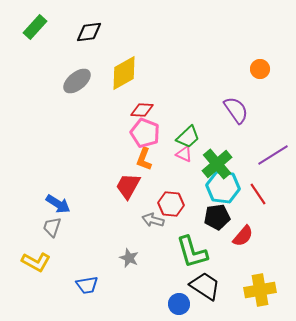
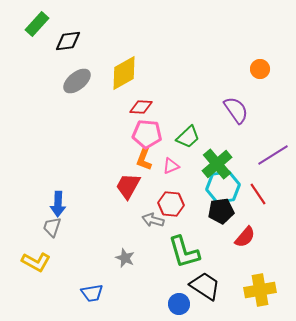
green rectangle: moved 2 px right, 3 px up
black diamond: moved 21 px left, 9 px down
red diamond: moved 1 px left, 3 px up
pink pentagon: moved 2 px right, 1 px down; rotated 16 degrees counterclockwise
pink triangle: moved 13 px left, 12 px down; rotated 48 degrees counterclockwise
cyan hexagon: rotated 16 degrees counterclockwise
blue arrow: rotated 60 degrees clockwise
black pentagon: moved 4 px right, 6 px up
red semicircle: moved 2 px right, 1 px down
green L-shape: moved 8 px left
gray star: moved 4 px left
blue trapezoid: moved 5 px right, 8 px down
